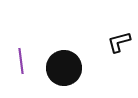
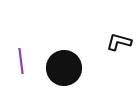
black L-shape: rotated 30 degrees clockwise
